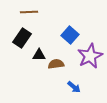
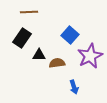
brown semicircle: moved 1 px right, 1 px up
blue arrow: rotated 32 degrees clockwise
